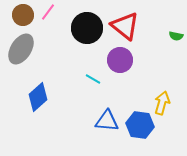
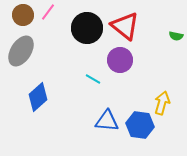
gray ellipse: moved 2 px down
